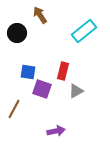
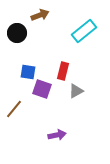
brown arrow: rotated 102 degrees clockwise
brown line: rotated 12 degrees clockwise
purple arrow: moved 1 px right, 4 px down
